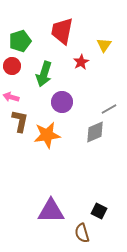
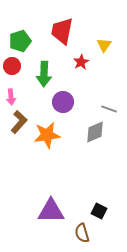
green arrow: rotated 15 degrees counterclockwise
pink arrow: rotated 112 degrees counterclockwise
purple circle: moved 1 px right
gray line: rotated 49 degrees clockwise
brown L-shape: moved 1 px left, 1 px down; rotated 30 degrees clockwise
